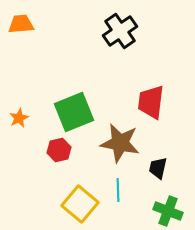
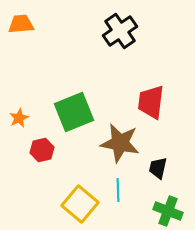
red hexagon: moved 17 px left
